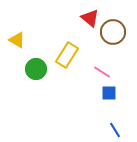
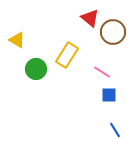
blue square: moved 2 px down
